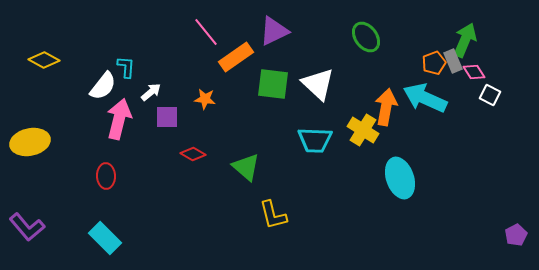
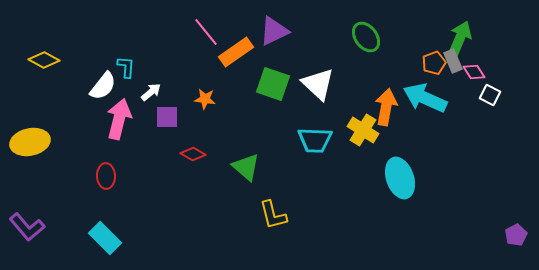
green arrow: moved 5 px left, 2 px up
orange rectangle: moved 5 px up
green square: rotated 12 degrees clockwise
